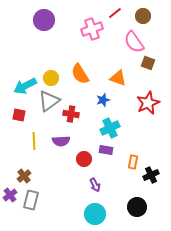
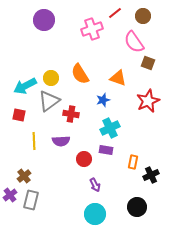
red star: moved 2 px up
